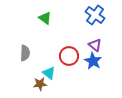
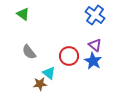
green triangle: moved 22 px left, 4 px up
gray semicircle: moved 4 px right, 1 px up; rotated 140 degrees clockwise
